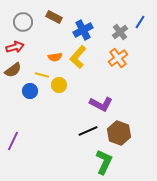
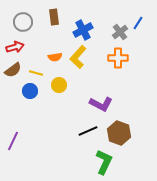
brown rectangle: rotated 56 degrees clockwise
blue line: moved 2 px left, 1 px down
orange cross: rotated 36 degrees clockwise
yellow line: moved 6 px left, 2 px up
